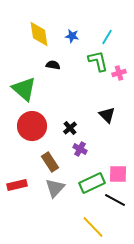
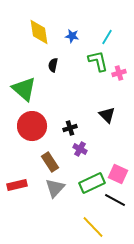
yellow diamond: moved 2 px up
black semicircle: rotated 88 degrees counterclockwise
black cross: rotated 24 degrees clockwise
pink square: rotated 24 degrees clockwise
